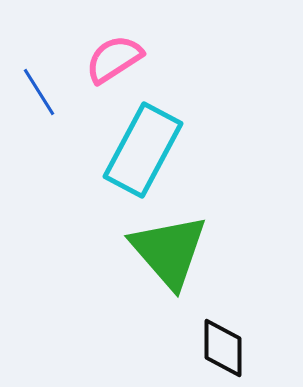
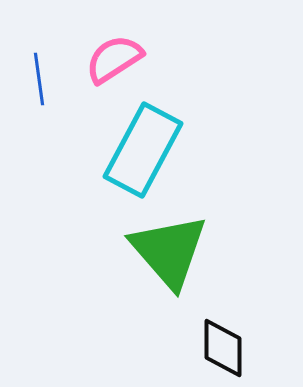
blue line: moved 13 px up; rotated 24 degrees clockwise
